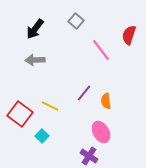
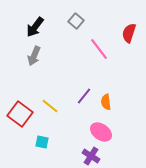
black arrow: moved 2 px up
red semicircle: moved 2 px up
pink line: moved 2 px left, 1 px up
gray arrow: moved 1 px left, 4 px up; rotated 66 degrees counterclockwise
purple line: moved 3 px down
orange semicircle: moved 1 px down
yellow line: rotated 12 degrees clockwise
pink ellipse: rotated 25 degrees counterclockwise
cyan square: moved 6 px down; rotated 32 degrees counterclockwise
purple cross: moved 2 px right
